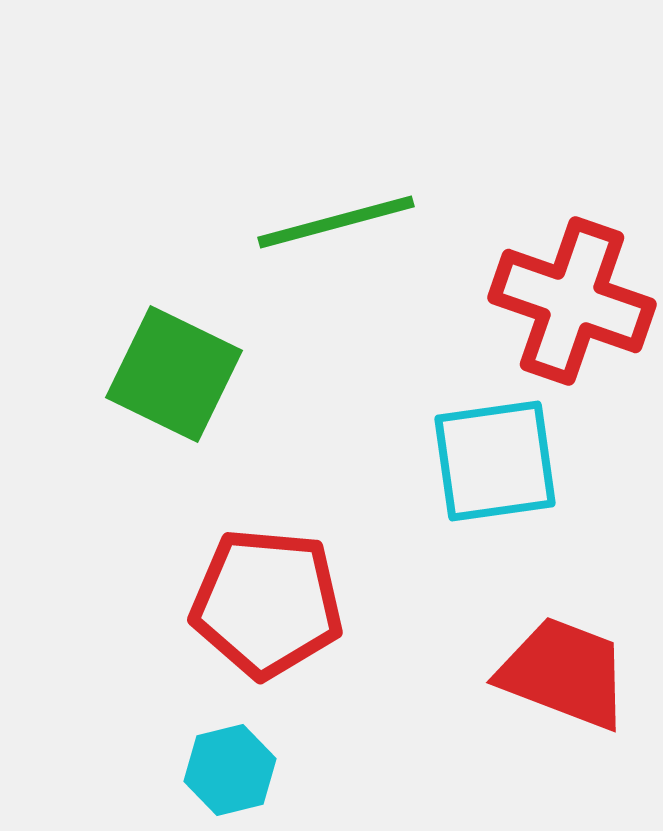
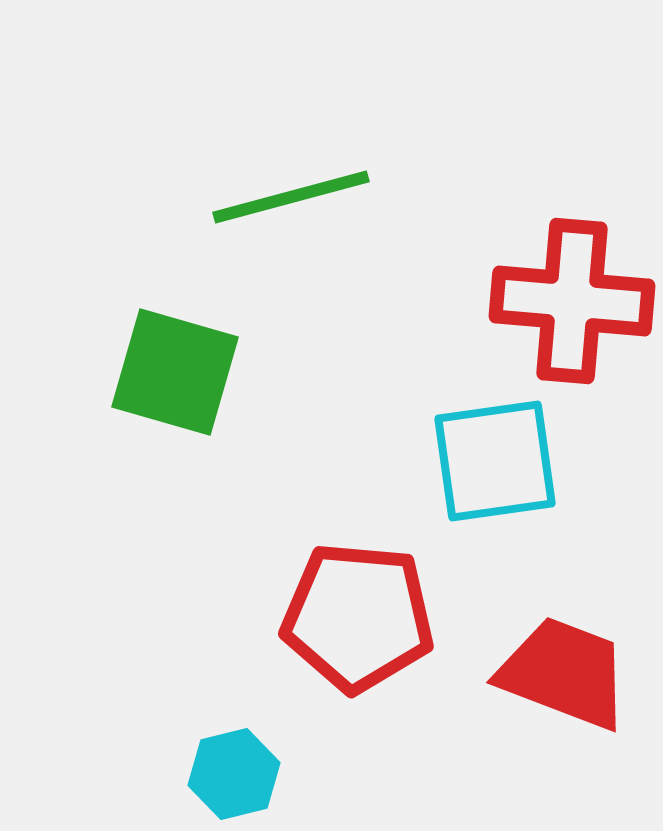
green line: moved 45 px left, 25 px up
red cross: rotated 14 degrees counterclockwise
green square: moved 1 px right, 2 px up; rotated 10 degrees counterclockwise
red pentagon: moved 91 px right, 14 px down
cyan hexagon: moved 4 px right, 4 px down
